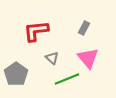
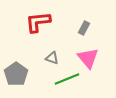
red L-shape: moved 2 px right, 9 px up
gray triangle: rotated 24 degrees counterclockwise
